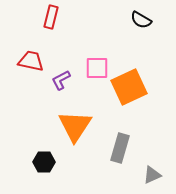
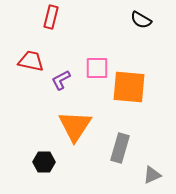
orange square: rotated 30 degrees clockwise
